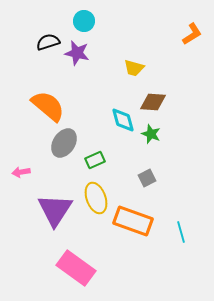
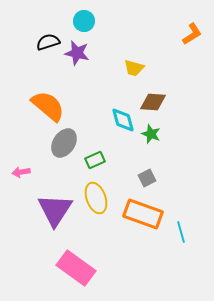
orange rectangle: moved 10 px right, 7 px up
